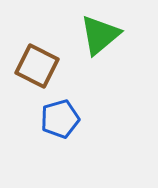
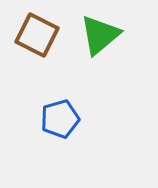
brown square: moved 31 px up
